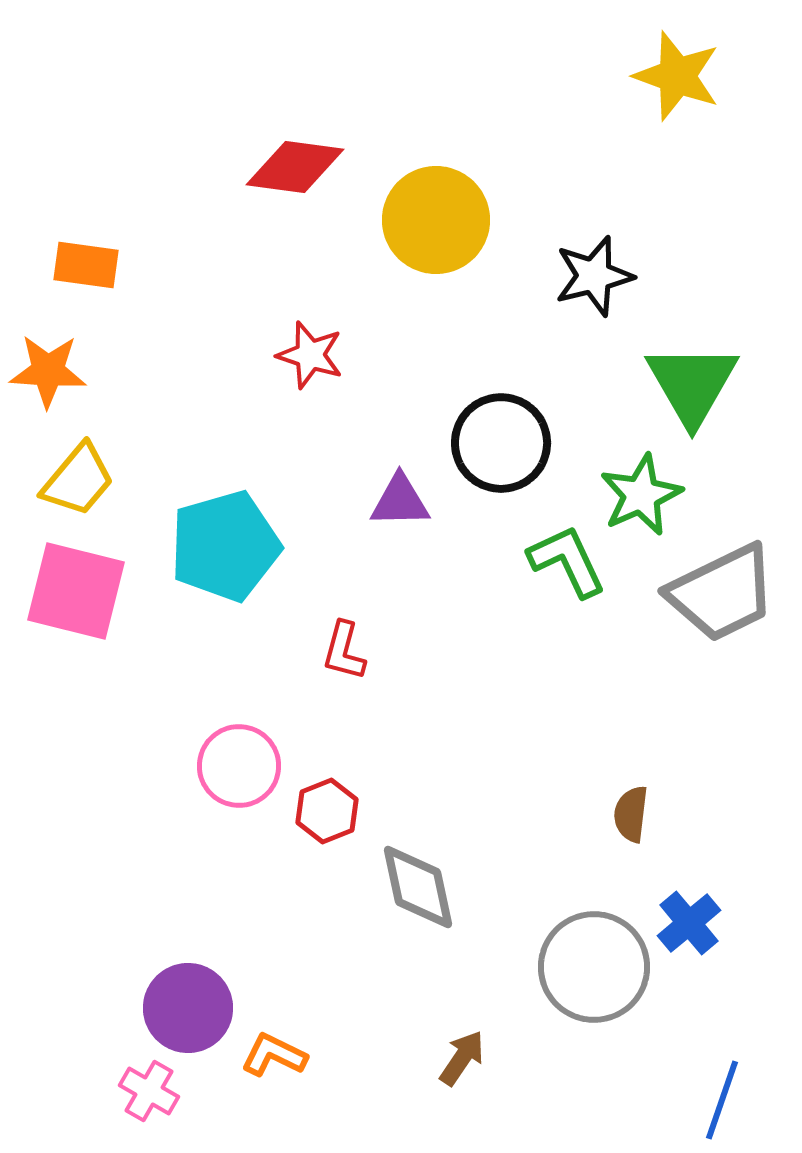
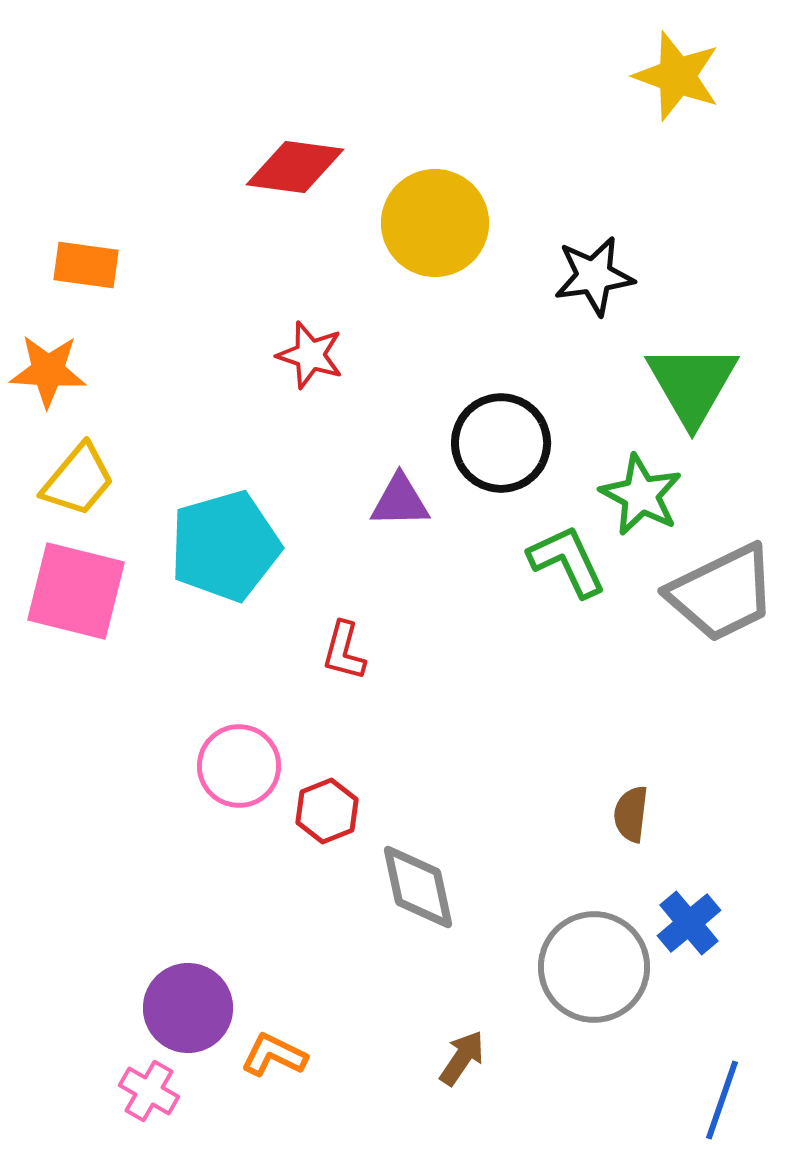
yellow circle: moved 1 px left, 3 px down
black star: rotated 6 degrees clockwise
green star: rotated 20 degrees counterclockwise
